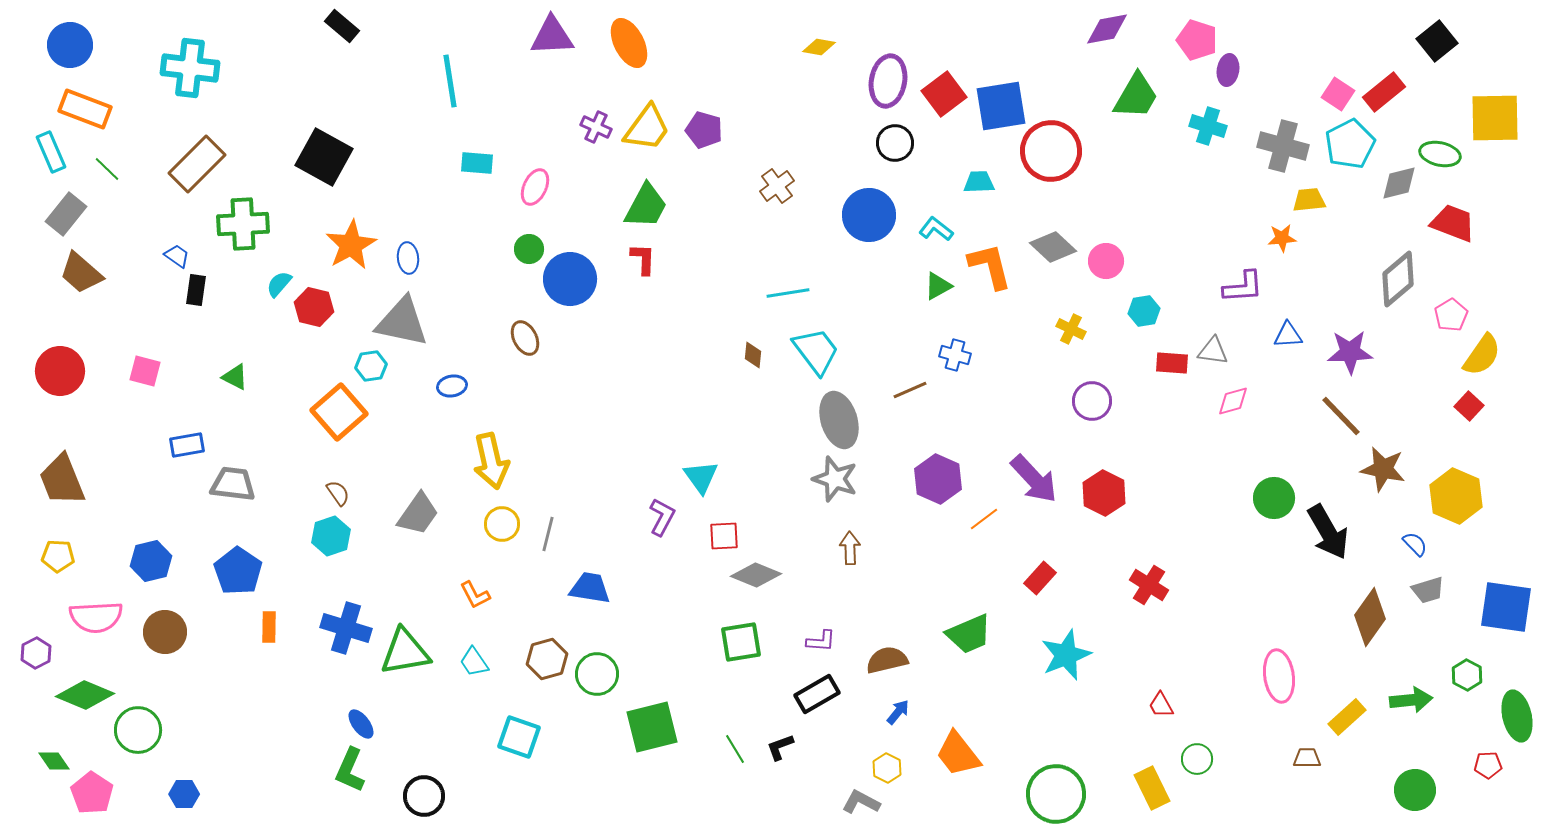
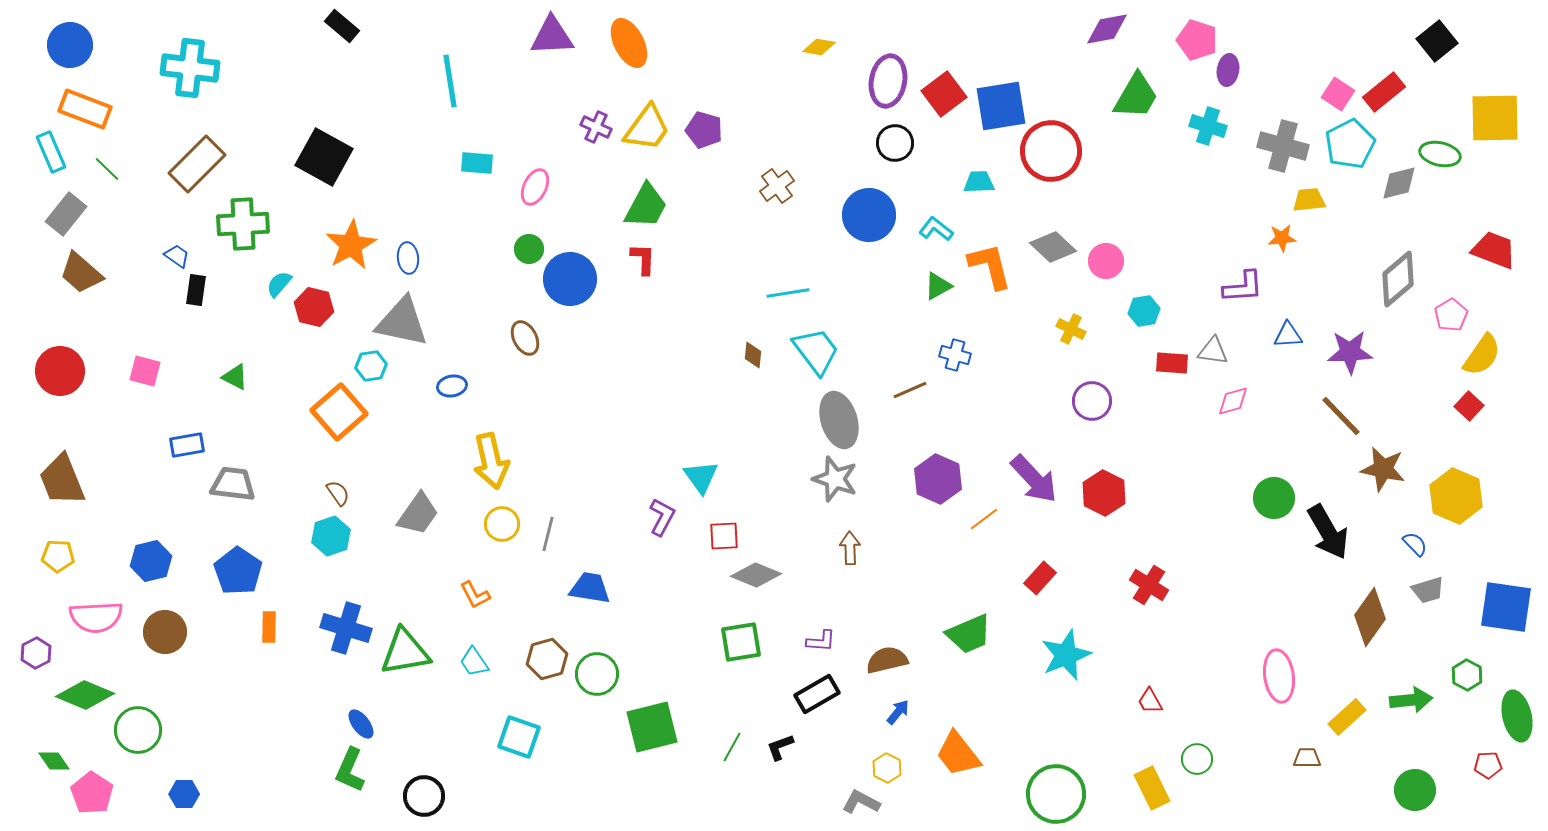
red trapezoid at (1453, 223): moved 41 px right, 27 px down
red trapezoid at (1161, 705): moved 11 px left, 4 px up
green line at (735, 749): moved 3 px left, 2 px up; rotated 60 degrees clockwise
